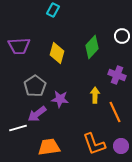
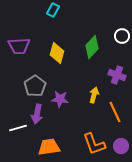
yellow arrow: moved 1 px left; rotated 14 degrees clockwise
purple arrow: rotated 42 degrees counterclockwise
